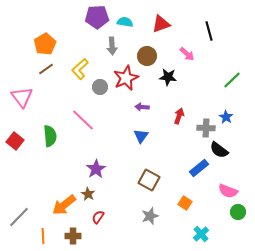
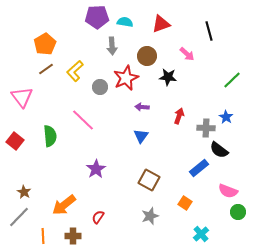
yellow L-shape: moved 5 px left, 2 px down
brown star: moved 64 px left, 2 px up
